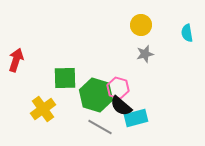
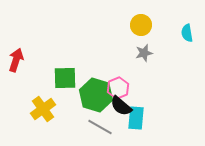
gray star: moved 1 px left, 1 px up
pink hexagon: rotated 20 degrees clockwise
cyan rectangle: rotated 70 degrees counterclockwise
